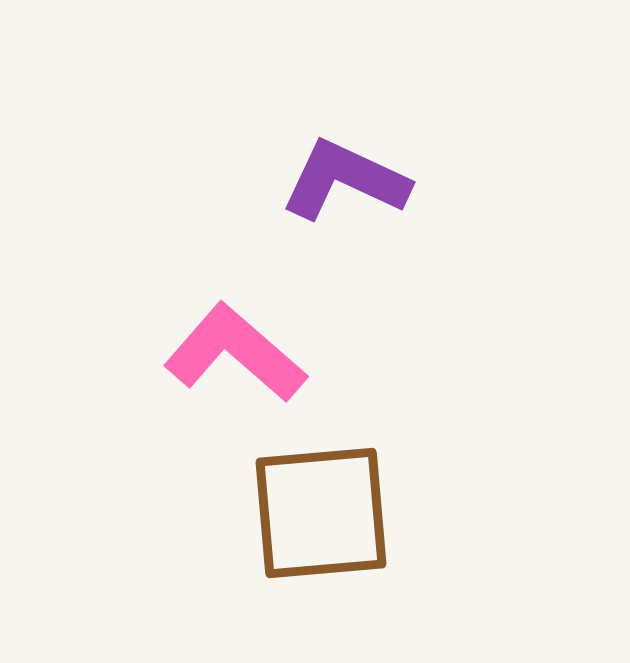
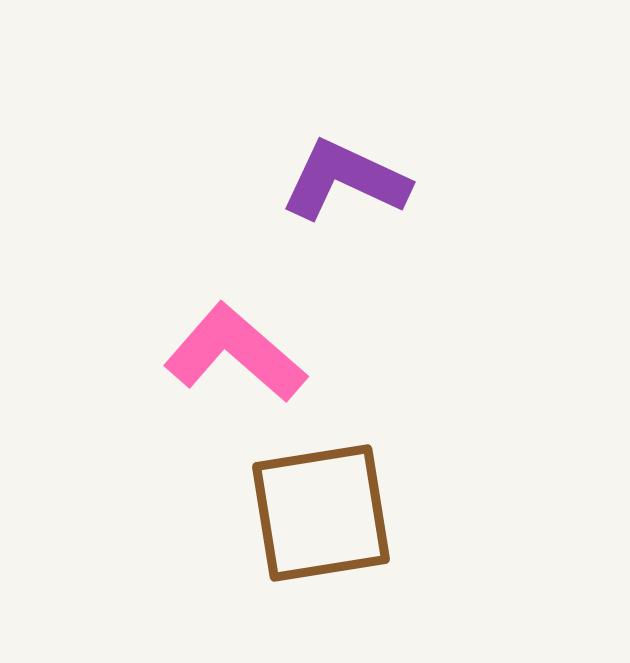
brown square: rotated 4 degrees counterclockwise
